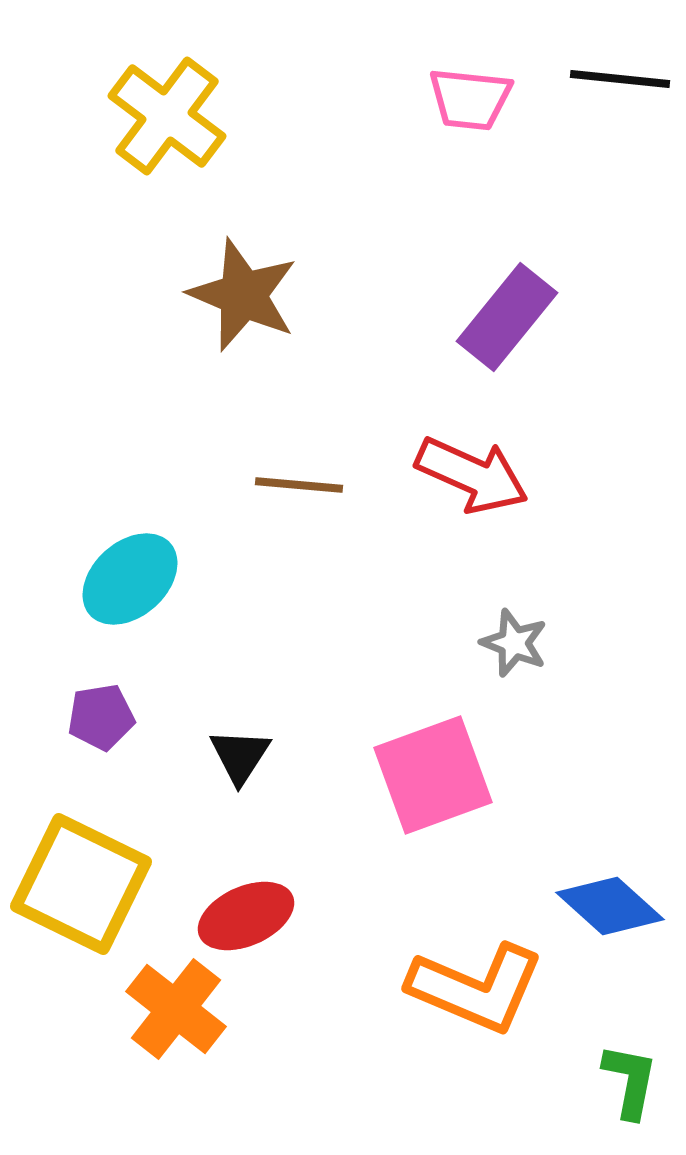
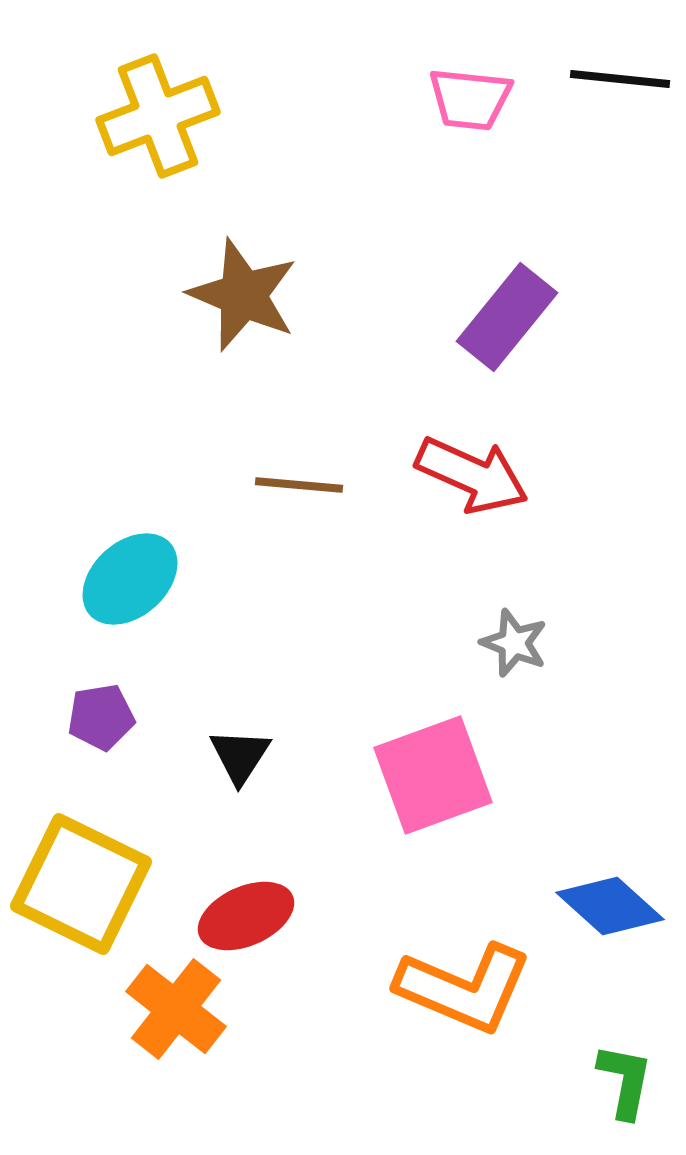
yellow cross: moved 9 px left; rotated 32 degrees clockwise
orange L-shape: moved 12 px left
green L-shape: moved 5 px left
